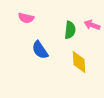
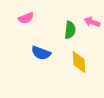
pink semicircle: rotated 35 degrees counterclockwise
pink arrow: moved 3 px up
blue semicircle: moved 1 px right, 3 px down; rotated 36 degrees counterclockwise
